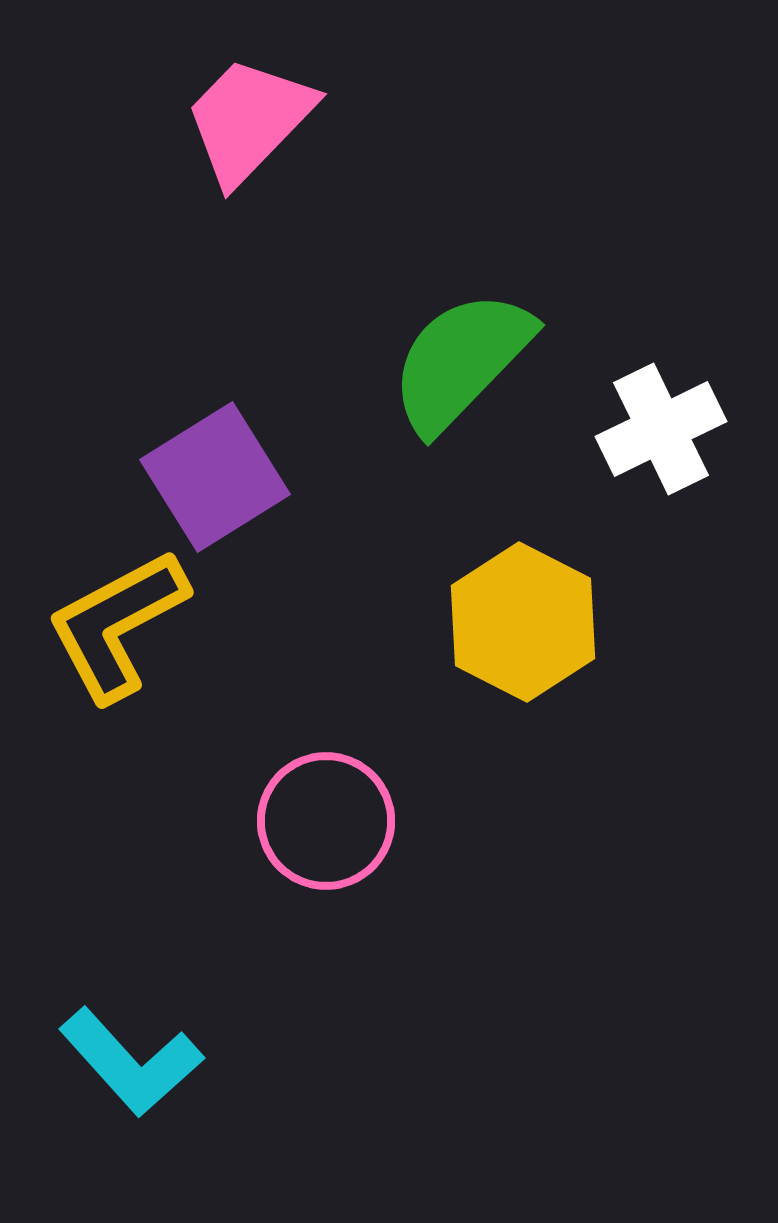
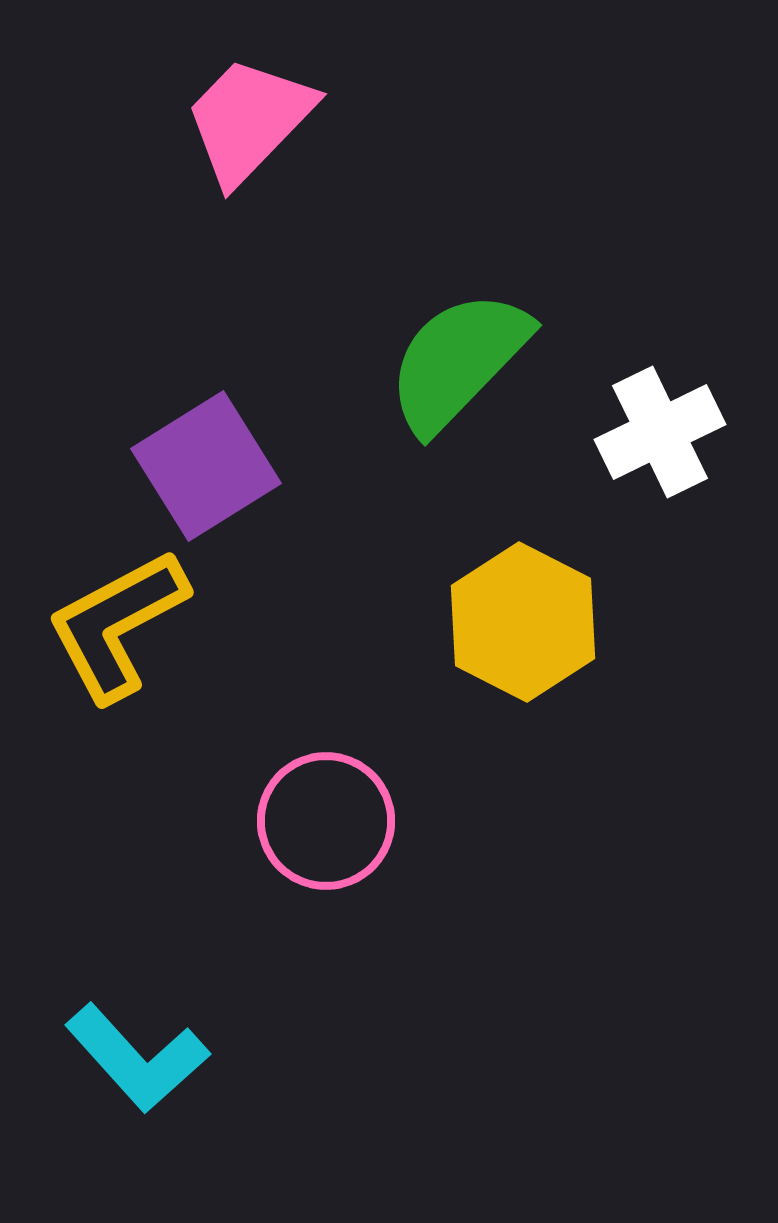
green semicircle: moved 3 px left
white cross: moved 1 px left, 3 px down
purple square: moved 9 px left, 11 px up
cyan L-shape: moved 6 px right, 4 px up
